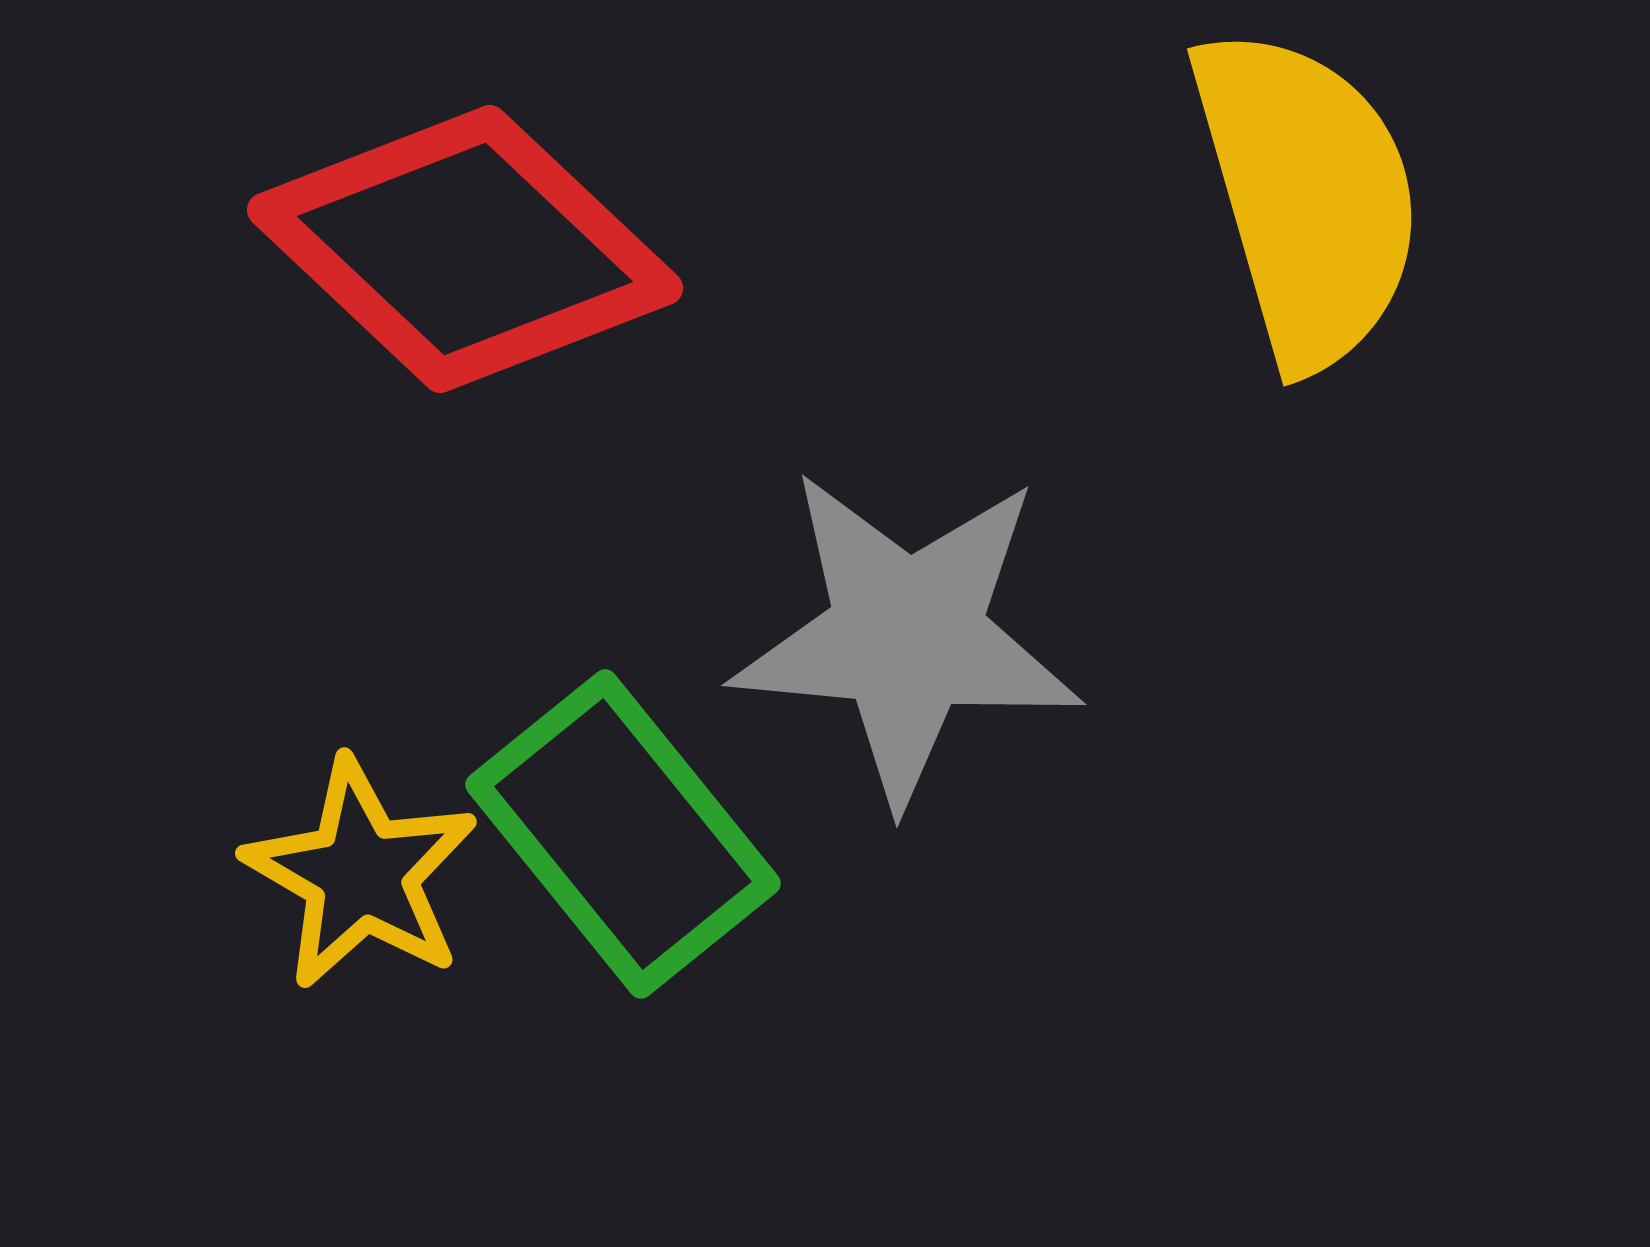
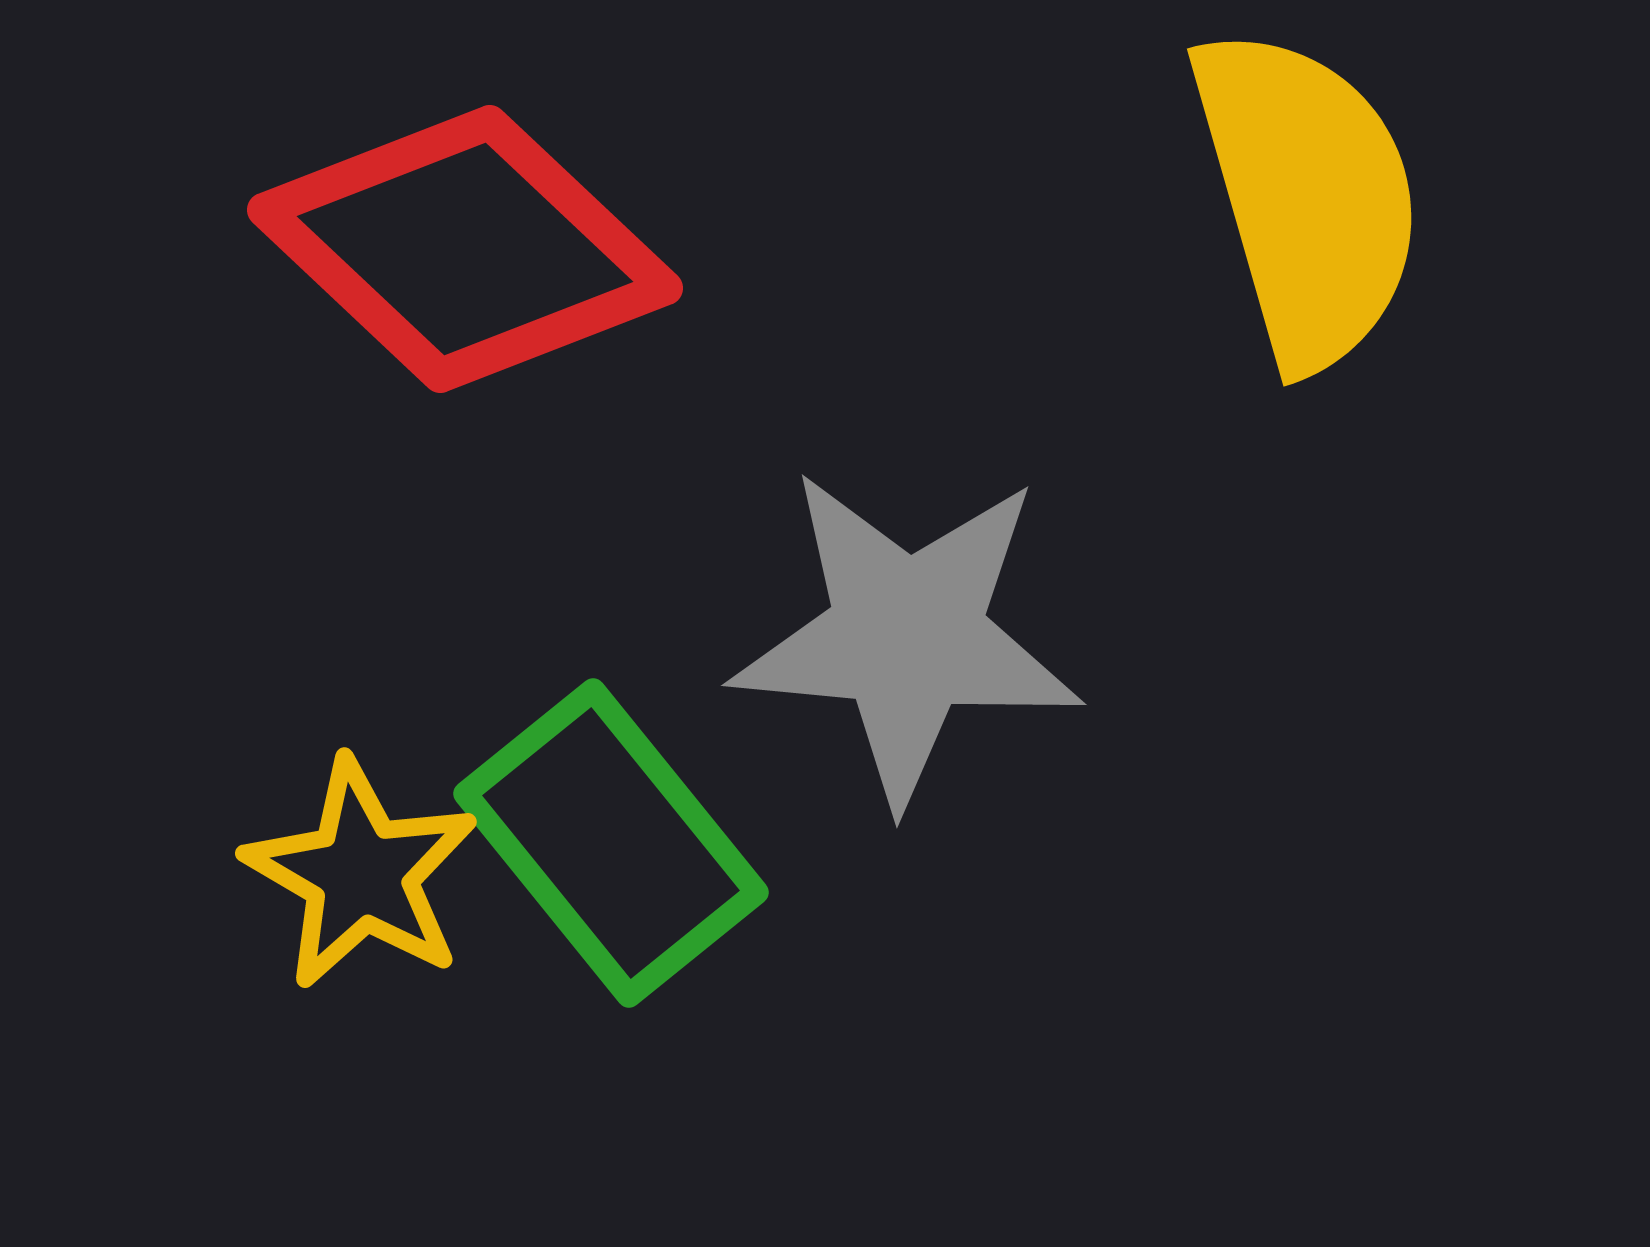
green rectangle: moved 12 px left, 9 px down
